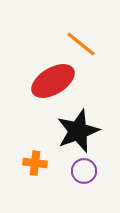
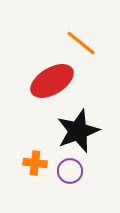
orange line: moved 1 px up
red ellipse: moved 1 px left
purple circle: moved 14 px left
